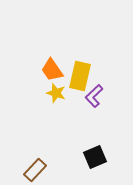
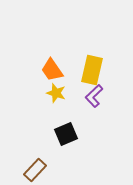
yellow rectangle: moved 12 px right, 6 px up
black square: moved 29 px left, 23 px up
